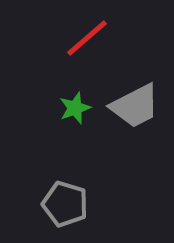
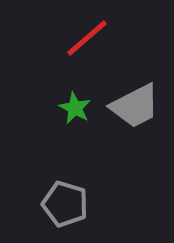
green star: rotated 24 degrees counterclockwise
